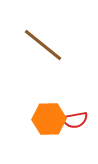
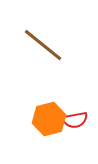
orange hexagon: rotated 12 degrees counterclockwise
